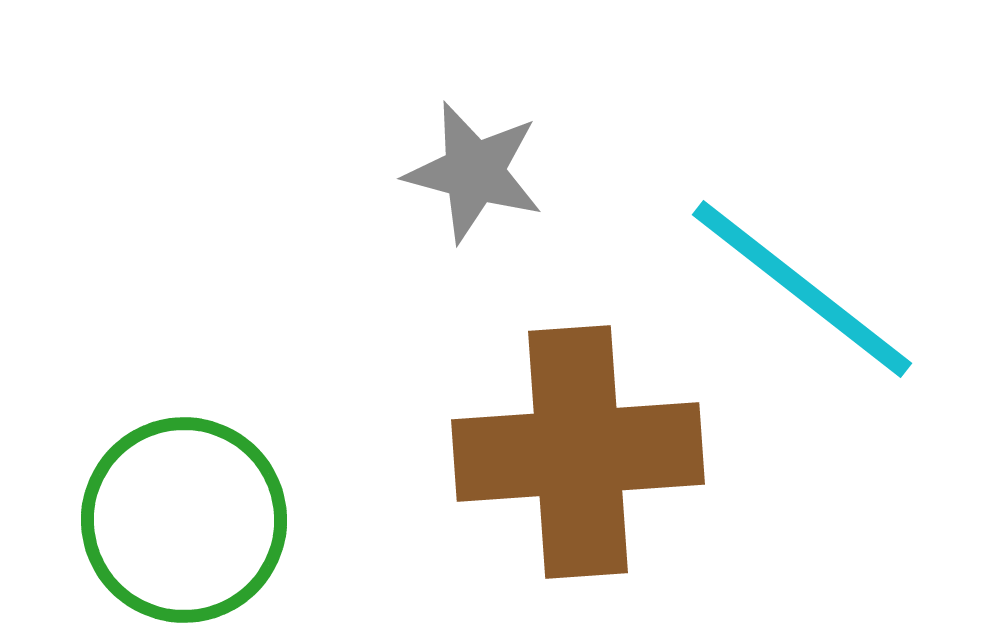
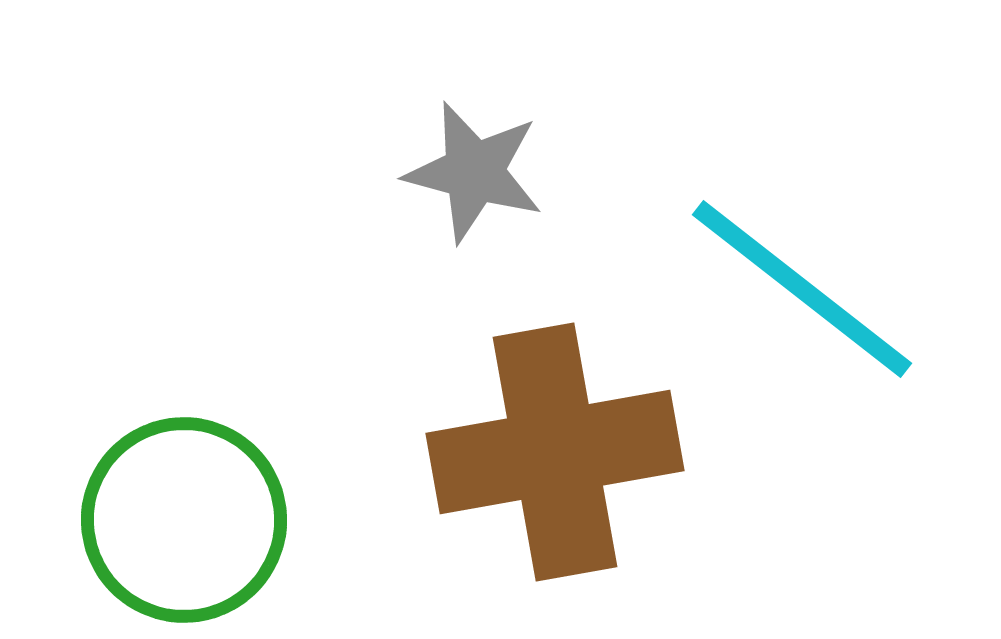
brown cross: moved 23 px left; rotated 6 degrees counterclockwise
